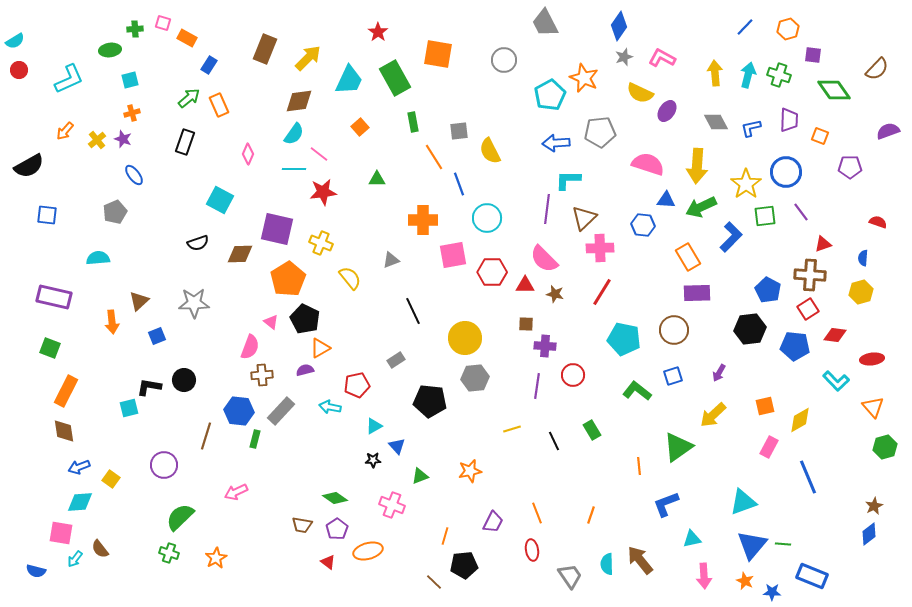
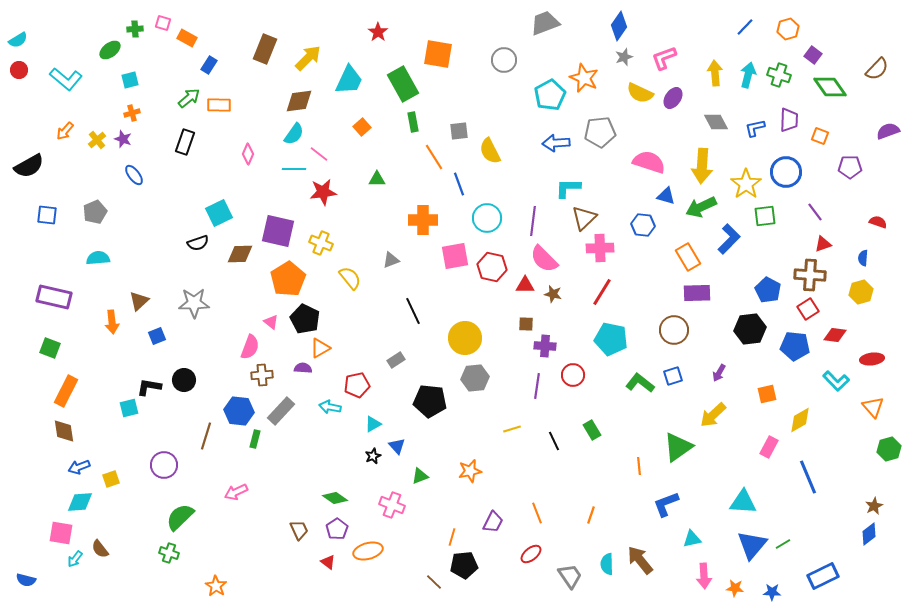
gray trapezoid at (545, 23): rotated 96 degrees clockwise
cyan semicircle at (15, 41): moved 3 px right, 1 px up
green ellipse at (110, 50): rotated 30 degrees counterclockwise
purple square at (813, 55): rotated 30 degrees clockwise
pink L-shape at (662, 58): moved 2 px right; rotated 48 degrees counterclockwise
green rectangle at (395, 78): moved 8 px right, 6 px down
cyan L-shape at (69, 79): moved 3 px left; rotated 64 degrees clockwise
green diamond at (834, 90): moved 4 px left, 3 px up
orange rectangle at (219, 105): rotated 65 degrees counterclockwise
purple ellipse at (667, 111): moved 6 px right, 13 px up
orange square at (360, 127): moved 2 px right
blue L-shape at (751, 128): moved 4 px right
pink semicircle at (648, 164): moved 1 px right, 2 px up
yellow arrow at (697, 166): moved 5 px right
cyan L-shape at (568, 180): moved 8 px down
cyan square at (220, 200): moved 1 px left, 13 px down; rotated 36 degrees clockwise
blue triangle at (666, 200): moved 4 px up; rotated 12 degrees clockwise
purple line at (547, 209): moved 14 px left, 12 px down
gray pentagon at (115, 212): moved 20 px left
purple line at (801, 212): moved 14 px right
purple square at (277, 229): moved 1 px right, 2 px down
blue L-shape at (731, 237): moved 2 px left, 2 px down
pink square at (453, 255): moved 2 px right, 1 px down
red hexagon at (492, 272): moved 5 px up; rotated 12 degrees clockwise
brown star at (555, 294): moved 2 px left
cyan pentagon at (624, 339): moved 13 px left
purple semicircle at (305, 370): moved 2 px left, 2 px up; rotated 18 degrees clockwise
green L-shape at (637, 391): moved 3 px right, 8 px up
orange square at (765, 406): moved 2 px right, 12 px up
cyan triangle at (374, 426): moved 1 px left, 2 px up
green hexagon at (885, 447): moved 4 px right, 2 px down
black star at (373, 460): moved 4 px up; rotated 21 degrees counterclockwise
yellow square at (111, 479): rotated 36 degrees clockwise
cyan triangle at (743, 502): rotated 24 degrees clockwise
brown trapezoid at (302, 525): moved 3 px left, 5 px down; rotated 125 degrees counterclockwise
orange line at (445, 536): moved 7 px right, 1 px down
green line at (783, 544): rotated 35 degrees counterclockwise
red ellipse at (532, 550): moved 1 px left, 4 px down; rotated 60 degrees clockwise
orange star at (216, 558): moved 28 px down; rotated 10 degrees counterclockwise
blue semicircle at (36, 571): moved 10 px left, 9 px down
blue rectangle at (812, 576): moved 11 px right; rotated 48 degrees counterclockwise
orange star at (745, 581): moved 10 px left, 7 px down; rotated 18 degrees counterclockwise
